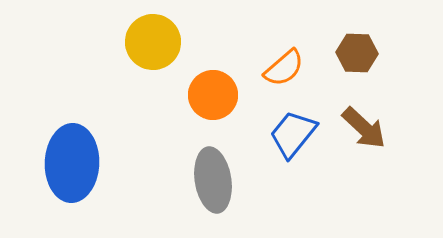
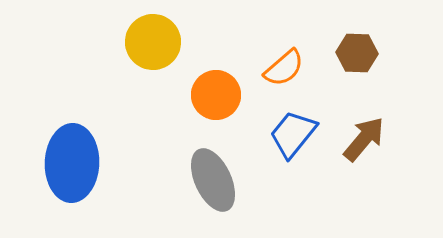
orange circle: moved 3 px right
brown arrow: moved 11 px down; rotated 93 degrees counterclockwise
gray ellipse: rotated 16 degrees counterclockwise
